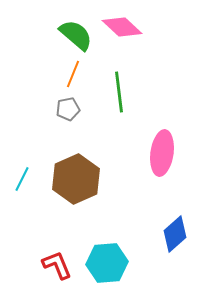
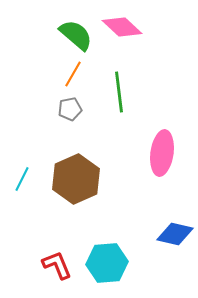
orange line: rotated 8 degrees clockwise
gray pentagon: moved 2 px right
blue diamond: rotated 54 degrees clockwise
